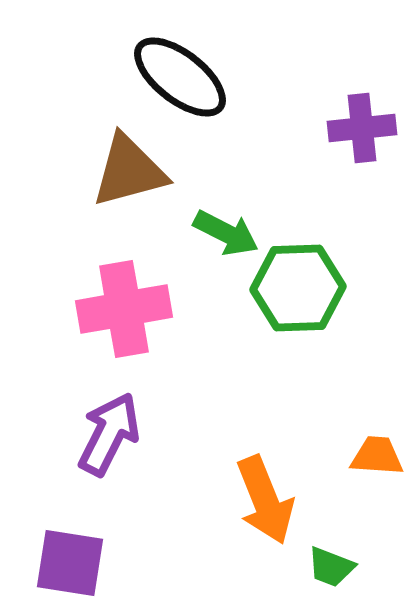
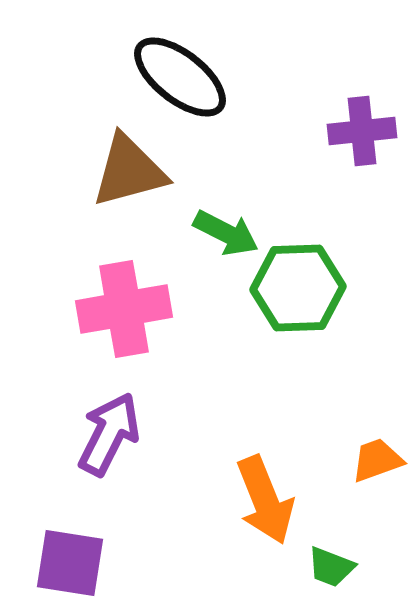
purple cross: moved 3 px down
orange trapezoid: moved 4 px down; rotated 24 degrees counterclockwise
